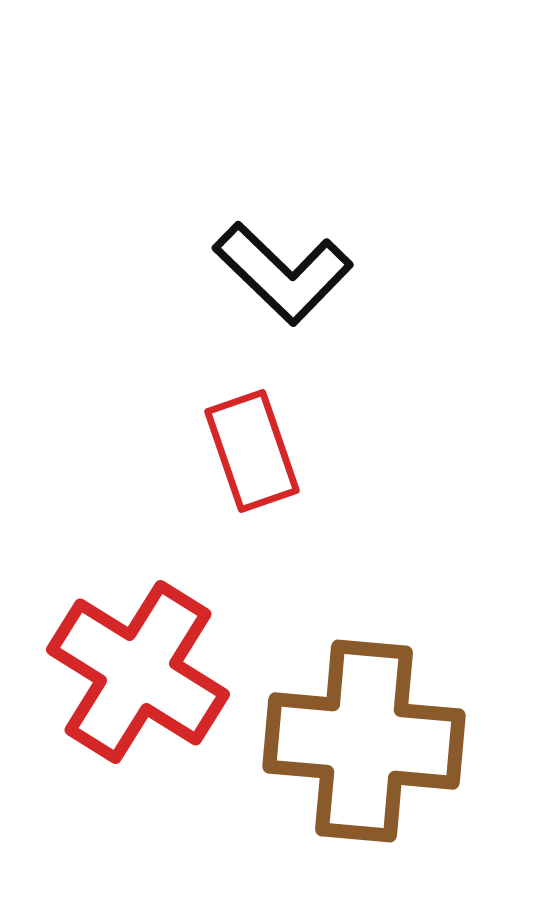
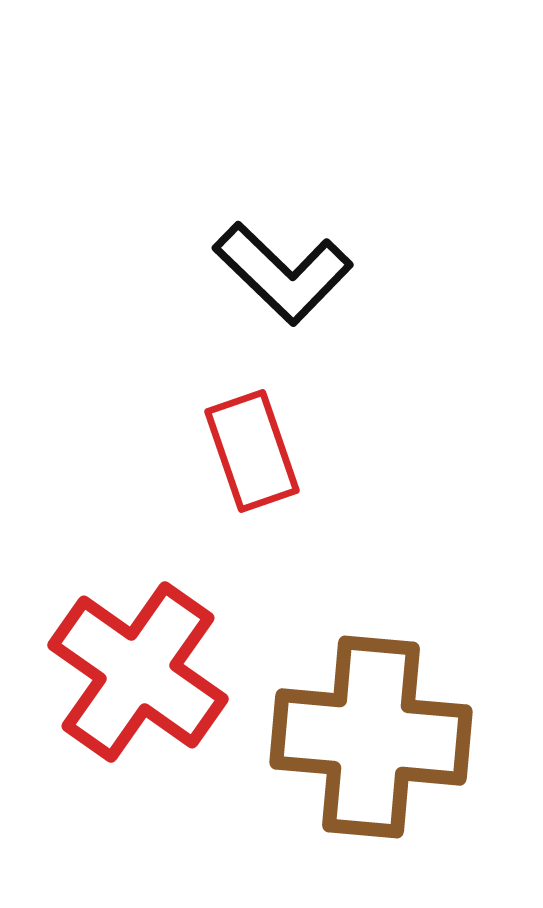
red cross: rotated 3 degrees clockwise
brown cross: moved 7 px right, 4 px up
